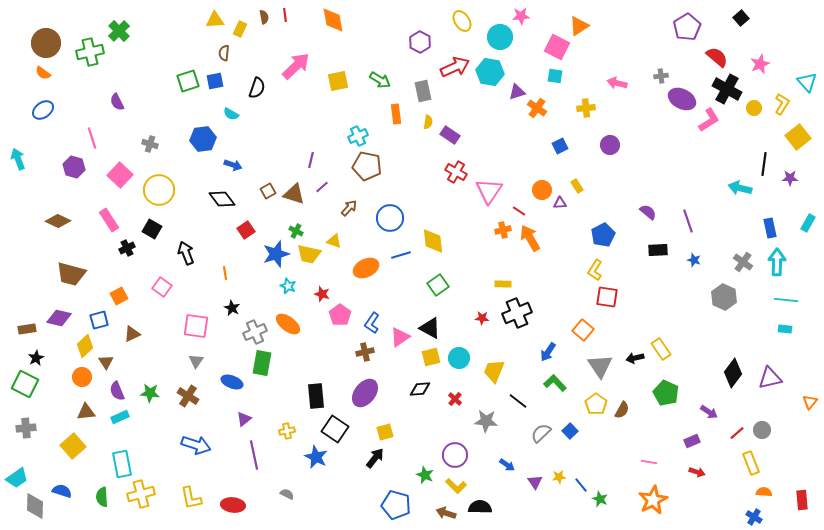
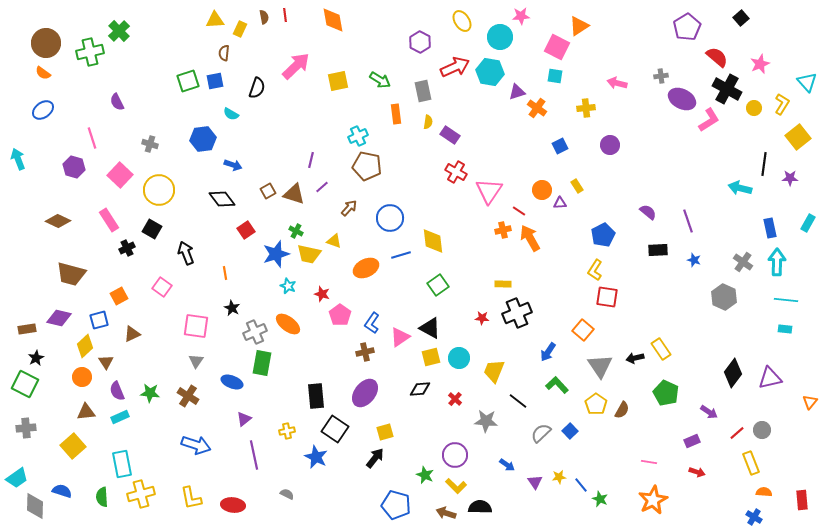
green L-shape at (555, 383): moved 2 px right, 2 px down
